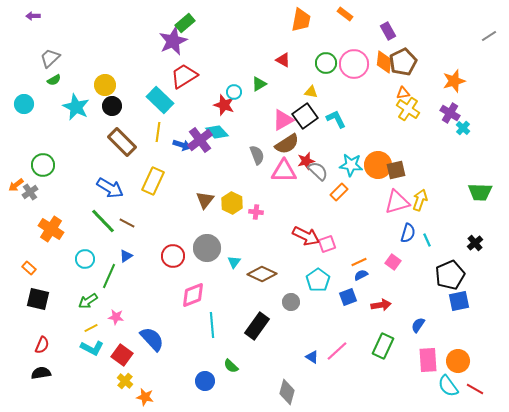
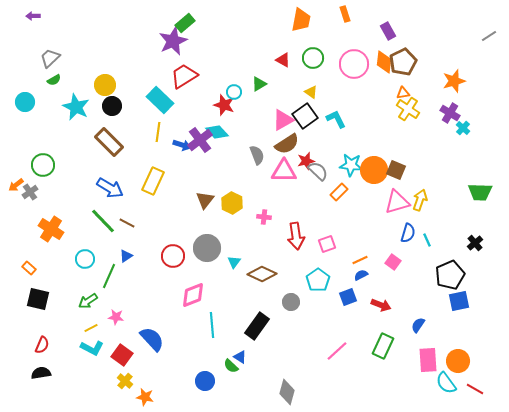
orange rectangle at (345, 14): rotated 35 degrees clockwise
green circle at (326, 63): moved 13 px left, 5 px up
yellow triangle at (311, 92): rotated 24 degrees clockwise
cyan circle at (24, 104): moved 1 px right, 2 px up
brown rectangle at (122, 142): moved 13 px left
orange circle at (378, 165): moved 4 px left, 5 px down
brown square at (396, 170): rotated 36 degrees clockwise
pink cross at (256, 212): moved 8 px right, 5 px down
red arrow at (306, 236): moved 10 px left; rotated 56 degrees clockwise
orange line at (359, 262): moved 1 px right, 2 px up
red arrow at (381, 305): rotated 30 degrees clockwise
blue triangle at (312, 357): moved 72 px left
cyan semicircle at (448, 386): moved 2 px left, 3 px up
